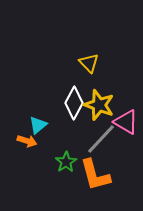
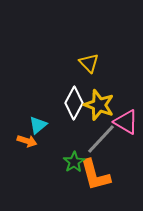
green star: moved 8 px right
